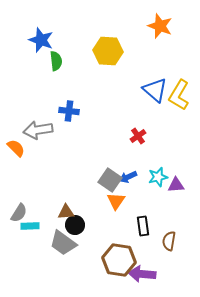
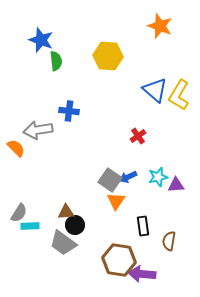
yellow hexagon: moved 5 px down
